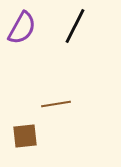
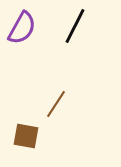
brown line: rotated 48 degrees counterclockwise
brown square: moved 1 px right; rotated 16 degrees clockwise
